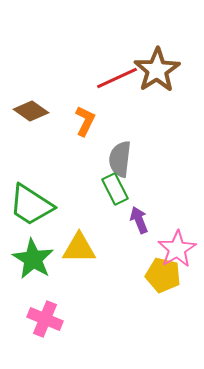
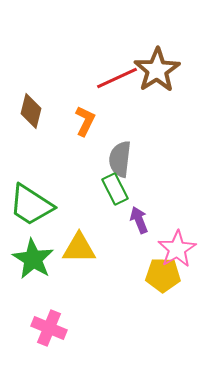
brown diamond: rotated 68 degrees clockwise
yellow pentagon: rotated 12 degrees counterclockwise
pink cross: moved 4 px right, 9 px down
